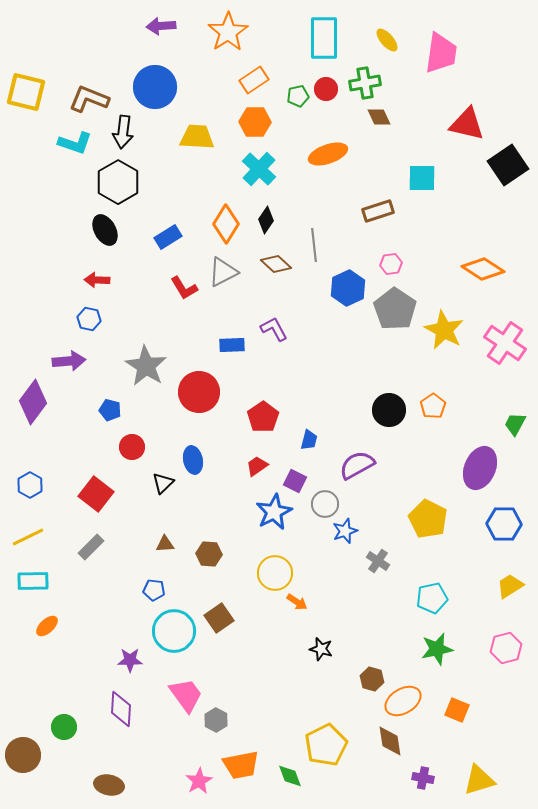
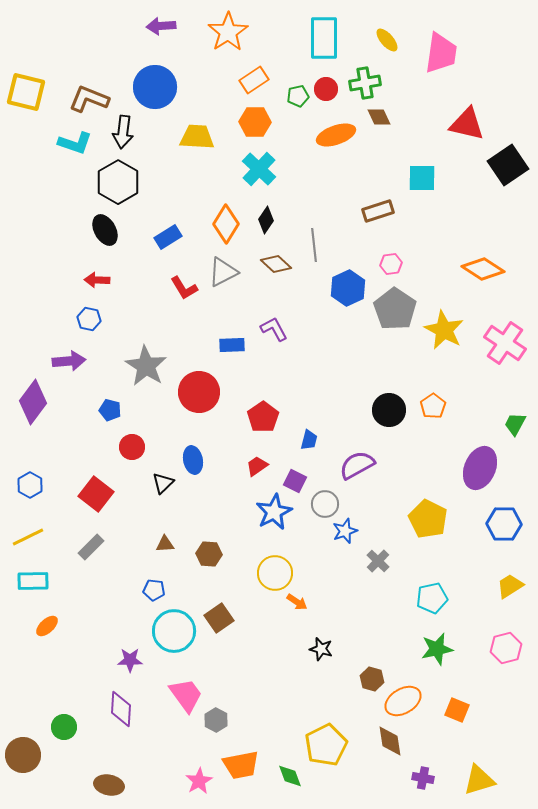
orange ellipse at (328, 154): moved 8 px right, 19 px up
gray cross at (378, 561): rotated 10 degrees clockwise
